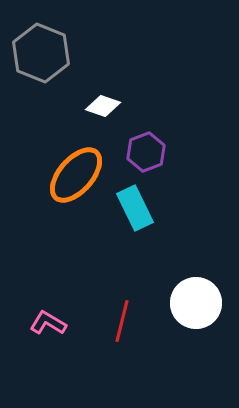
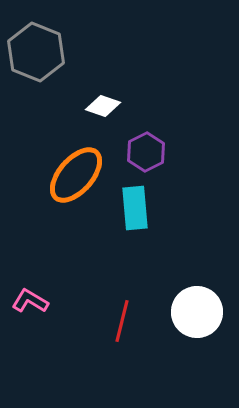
gray hexagon: moved 5 px left, 1 px up
purple hexagon: rotated 6 degrees counterclockwise
cyan rectangle: rotated 21 degrees clockwise
white circle: moved 1 px right, 9 px down
pink L-shape: moved 18 px left, 22 px up
